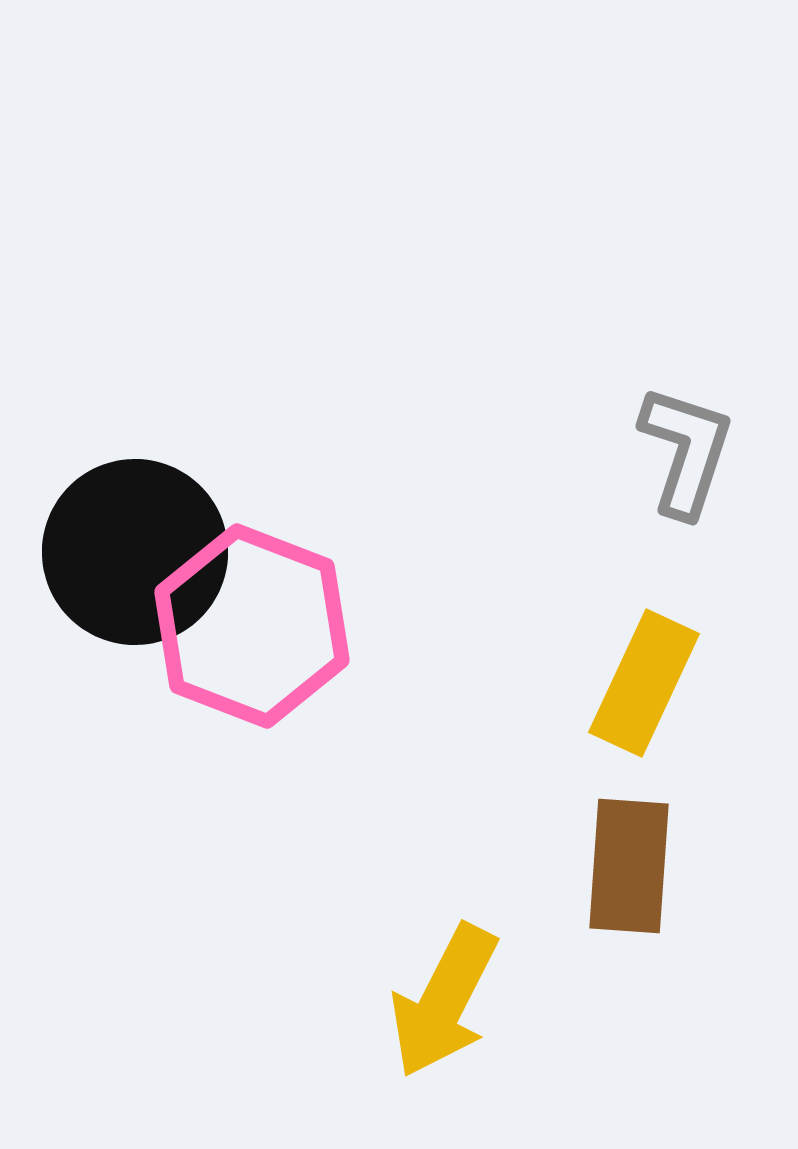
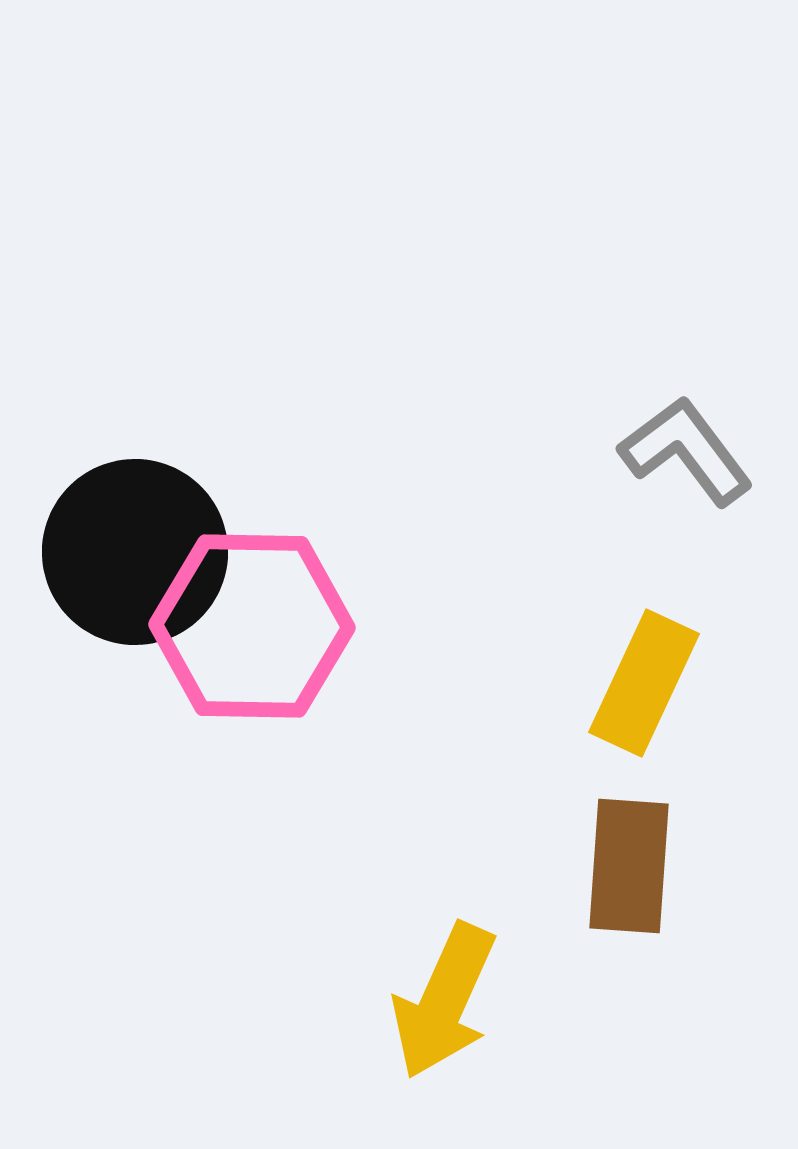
gray L-shape: rotated 55 degrees counterclockwise
pink hexagon: rotated 20 degrees counterclockwise
yellow arrow: rotated 3 degrees counterclockwise
